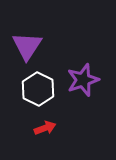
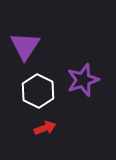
purple triangle: moved 2 px left
white hexagon: moved 2 px down
